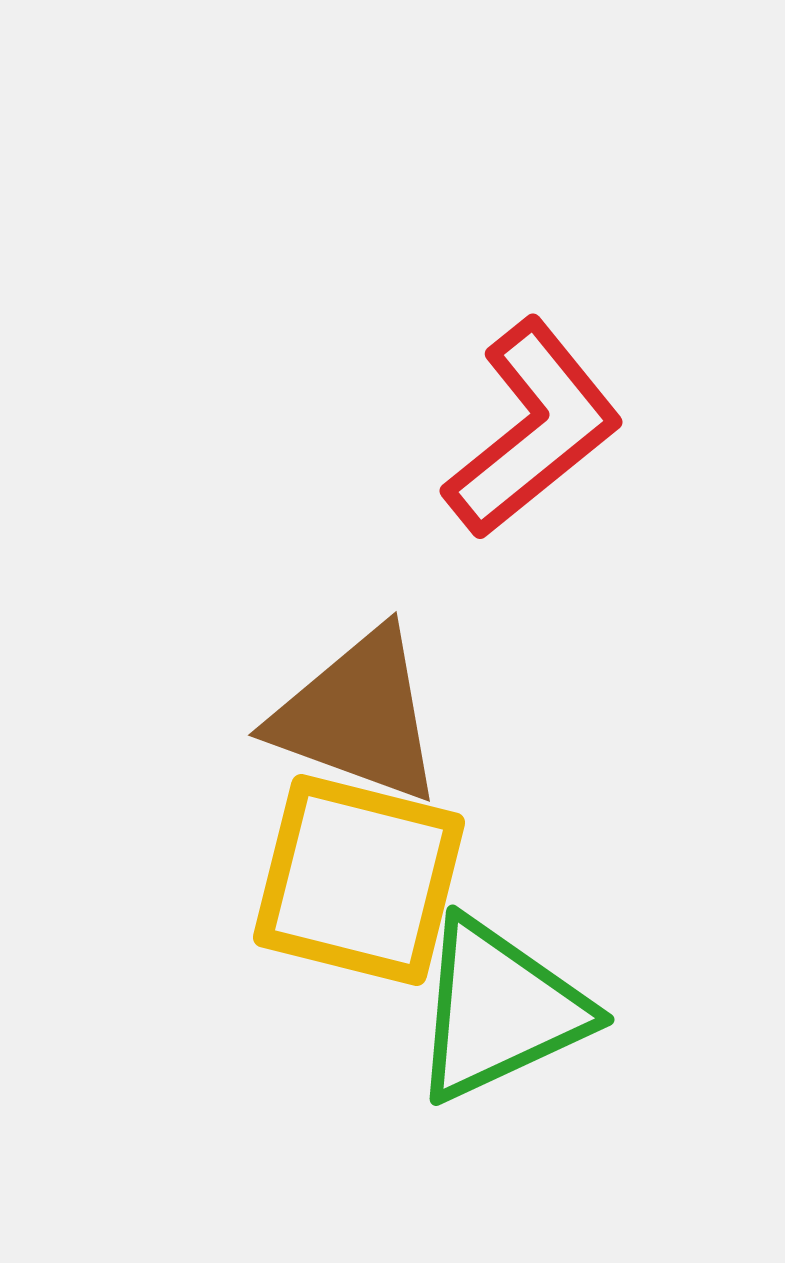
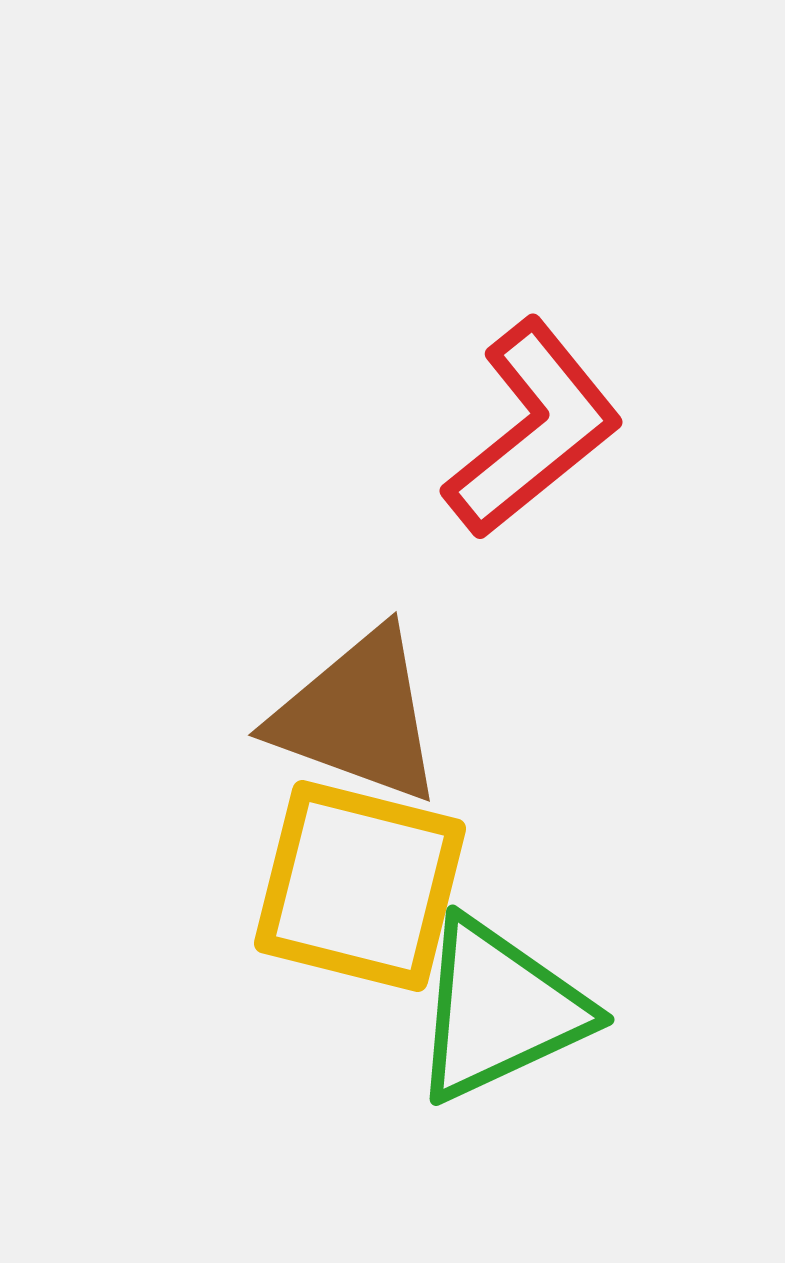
yellow square: moved 1 px right, 6 px down
